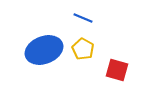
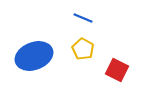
blue ellipse: moved 10 px left, 6 px down
red square: rotated 10 degrees clockwise
